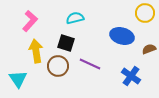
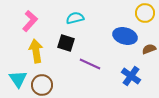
blue ellipse: moved 3 px right
brown circle: moved 16 px left, 19 px down
